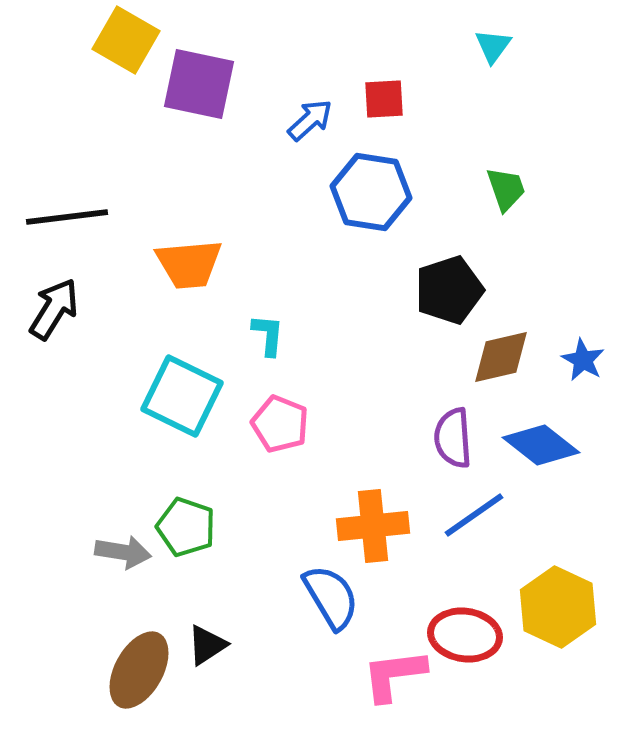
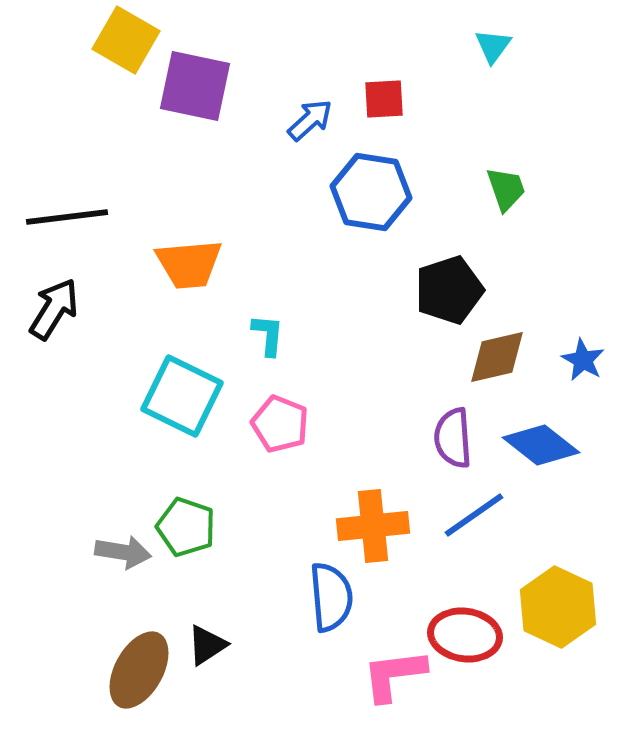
purple square: moved 4 px left, 2 px down
brown diamond: moved 4 px left
blue semicircle: rotated 26 degrees clockwise
